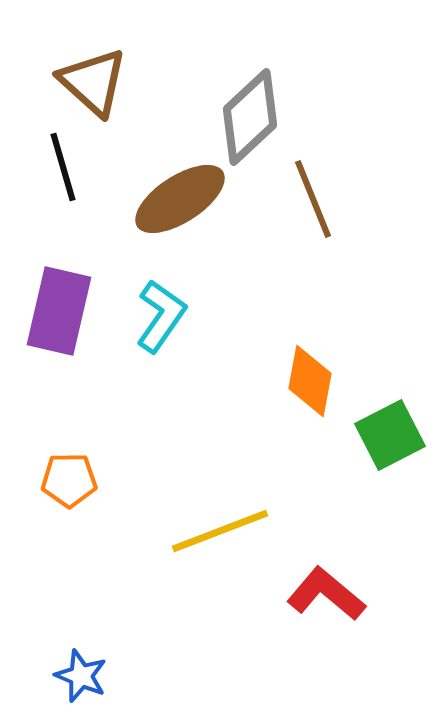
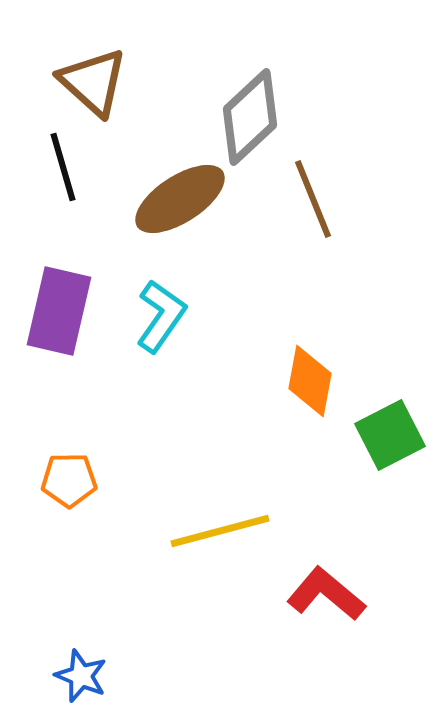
yellow line: rotated 6 degrees clockwise
